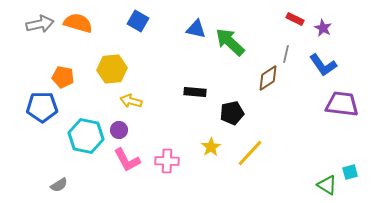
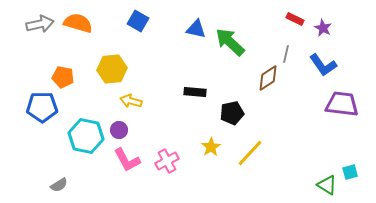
pink cross: rotated 30 degrees counterclockwise
